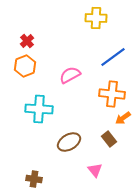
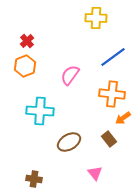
pink semicircle: rotated 25 degrees counterclockwise
cyan cross: moved 1 px right, 2 px down
pink triangle: moved 3 px down
